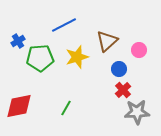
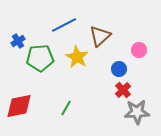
brown triangle: moved 7 px left, 5 px up
yellow star: rotated 25 degrees counterclockwise
